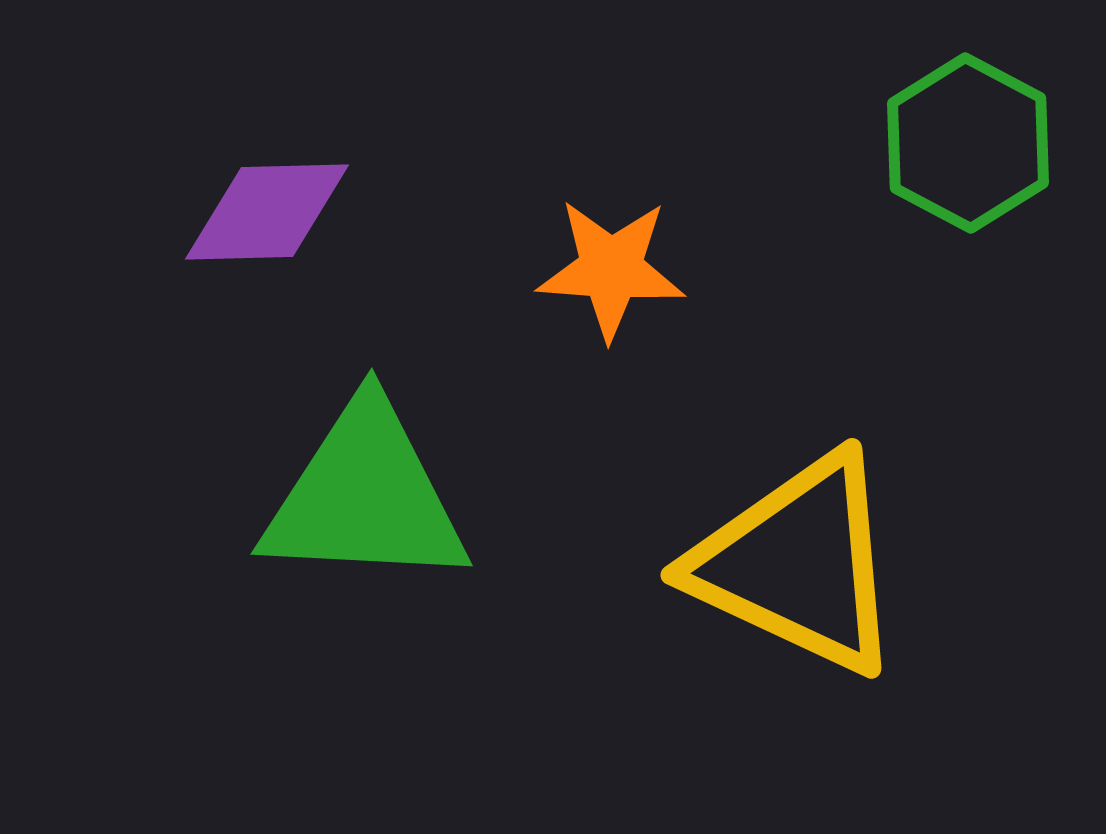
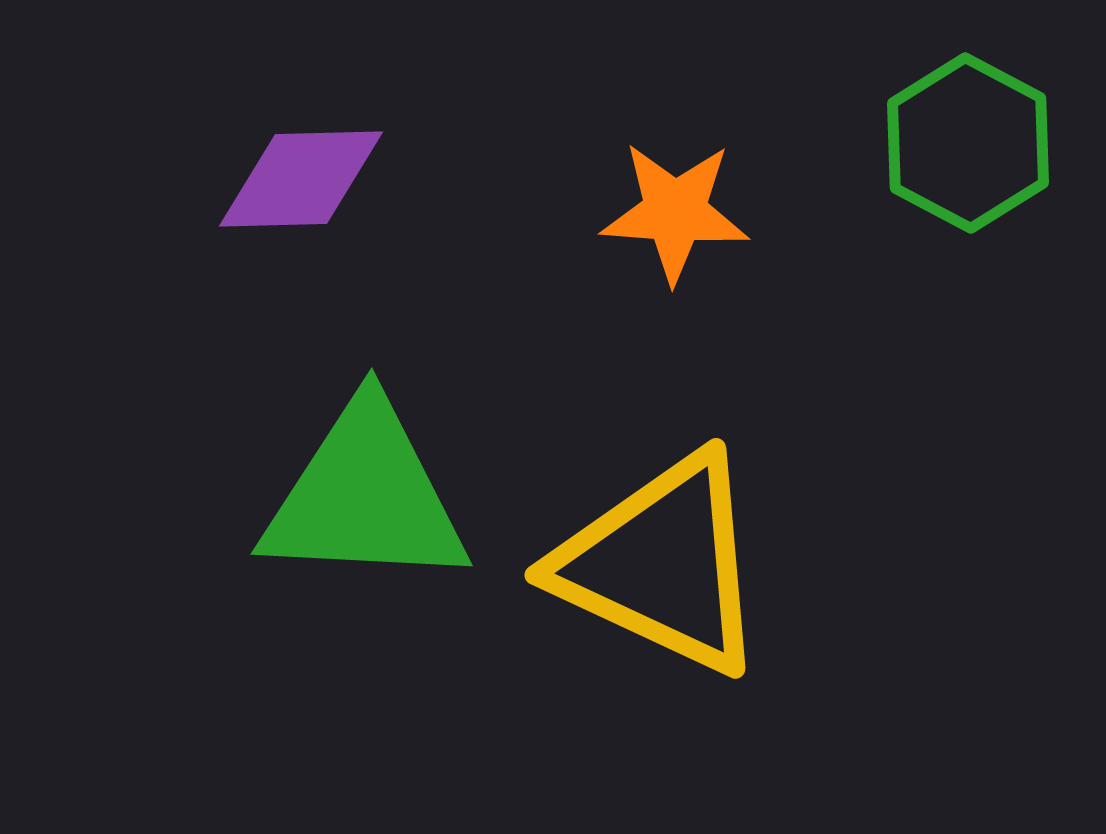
purple diamond: moved 34 px right, 33 px up
orange star: moved 64 px right, 57 px up
yellow triangle: moved 136 px left
